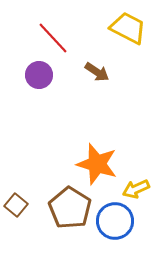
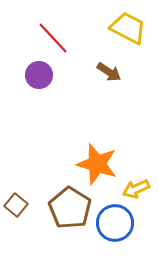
brown arrow: moved 12 px right
blue circle: moved 2 px down
